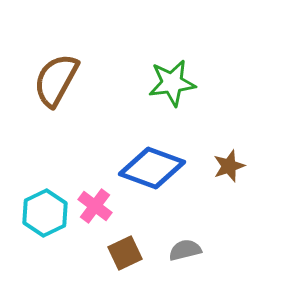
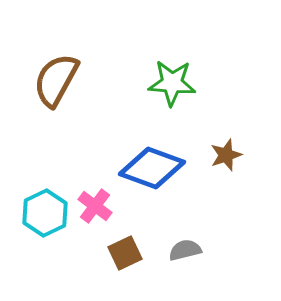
green star: rotated 12 degrees clockwise
brown star: moved 3 px left, 11 px up
